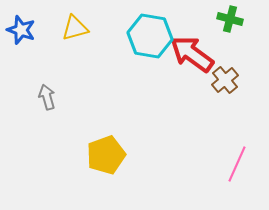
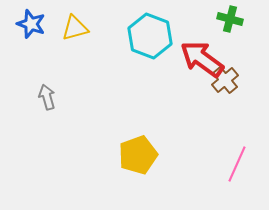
blue star: moved 10 px right, 6 px up
cyan hexagon: rotated 12 degrees clockwise
red arrow: moved 10 px right, 5 px down
yellow pentagon: moved 32 px right
